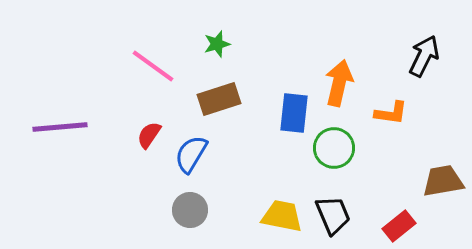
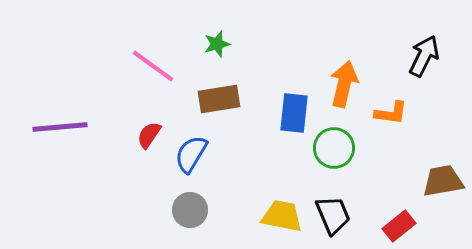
orange arrow: moved 5 px right, 1 px down
brown rectangle: rotated 9 degrees clockwise
